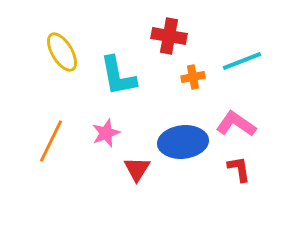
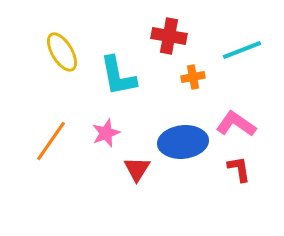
cyan line: moved 11 px up
orange line: rotated 9 degrees clockwise
